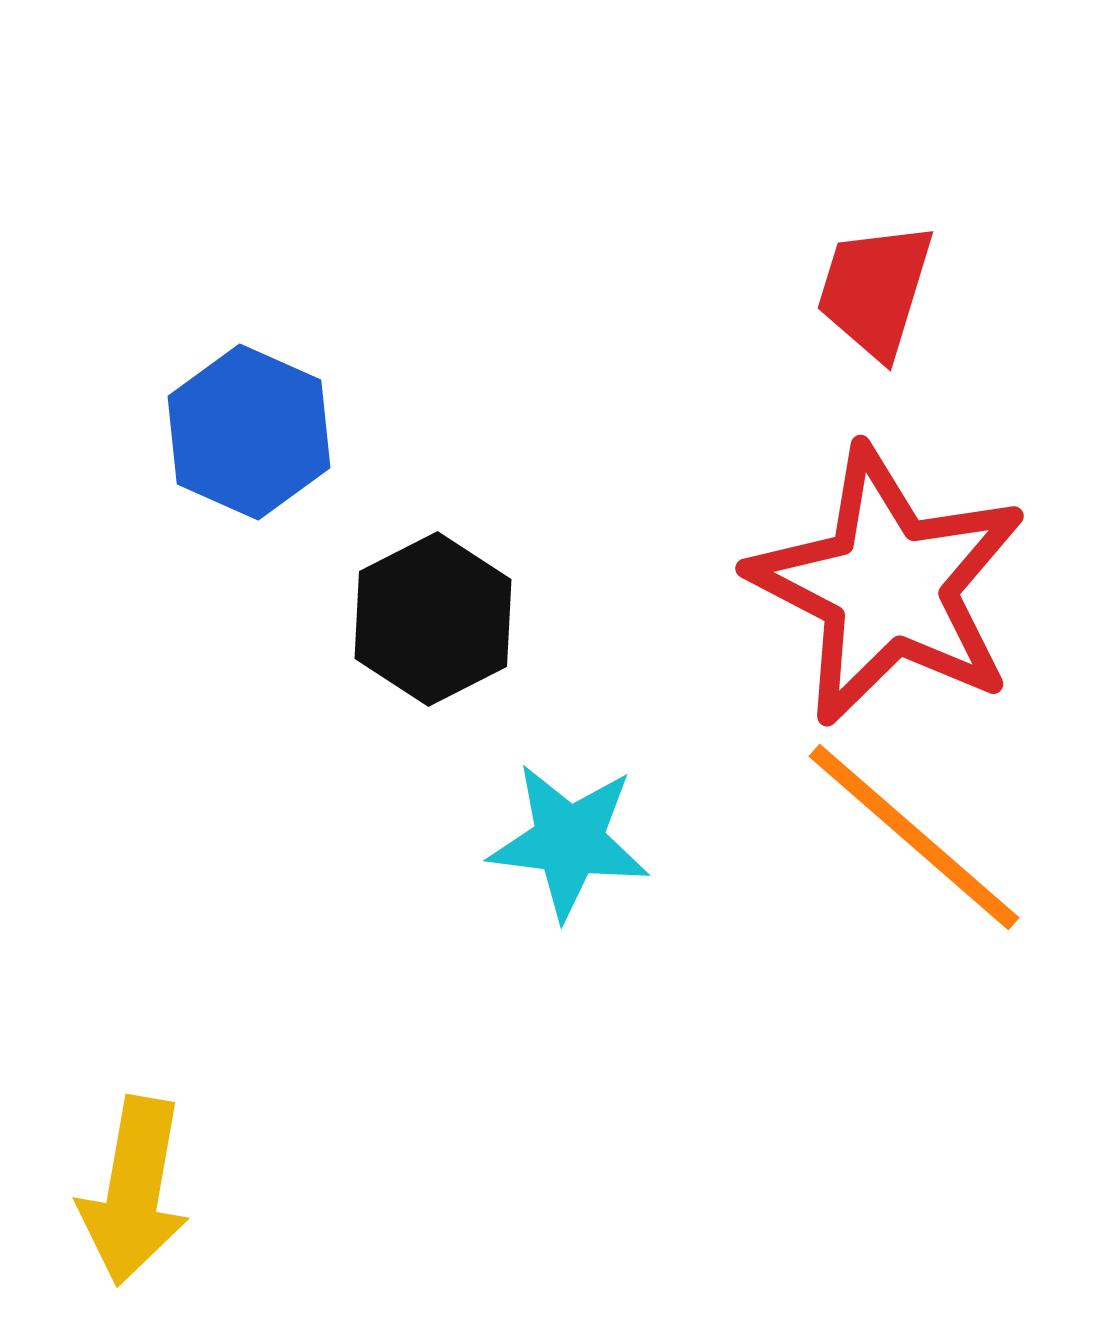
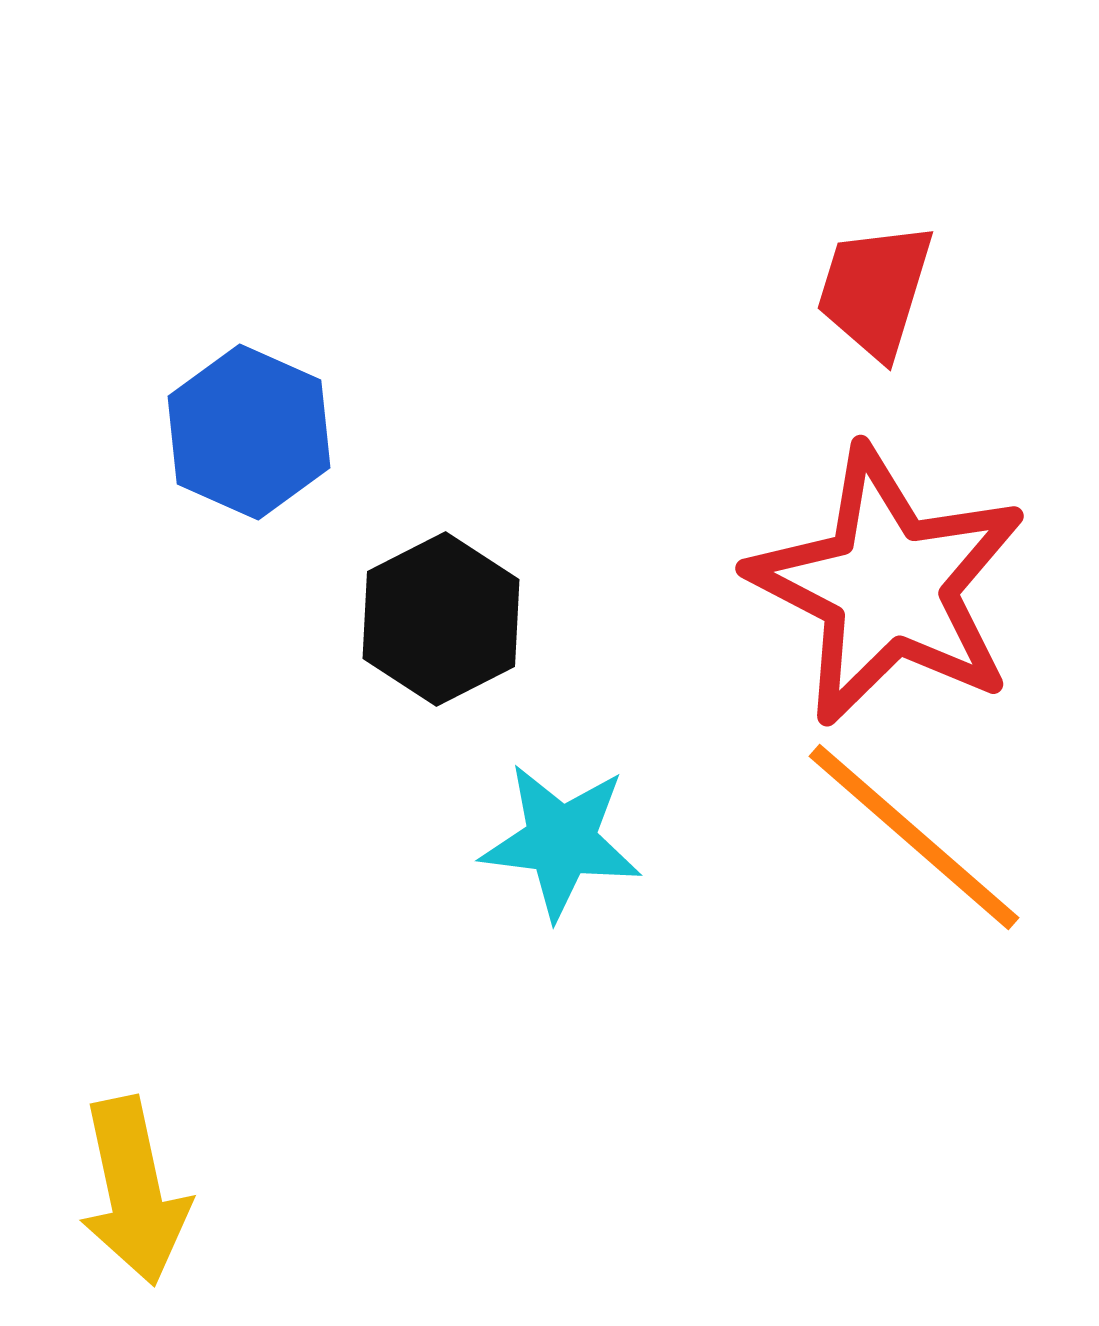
black hexagon: moved 8 px right
cyan star: moved 8 px left
yellow arrow: rotated 22 degrees counterclockwise
